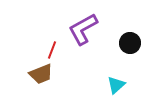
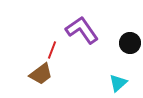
purple L-shape: moved 1 px left, 1 px down; rotated 84 degrees clockwise
brown trapezoid: rotated 15 degrees counterclockwise
cyan triangle: moved 2 px right, 2 px up
